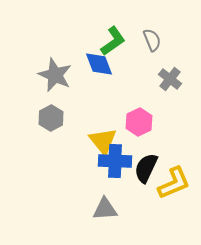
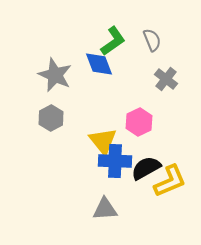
gray cross: moved 4 px left
black semicircle: rotated 36 degrees clockwise
yellow L-shape: moved 4 px left, 2 px up
